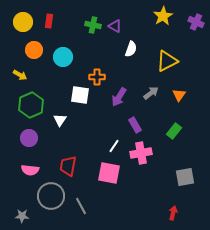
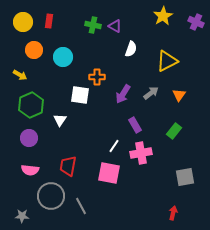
purple arrow: moved 4 px right, 3 px up
